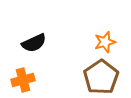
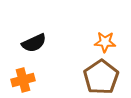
orange star: rotated 20 degrees clockwise
